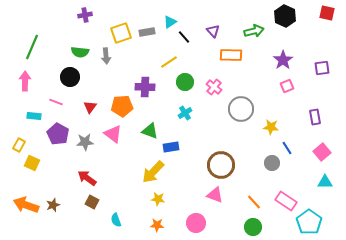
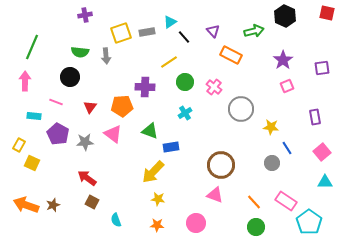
orange rectangle at (231, 55): rotated 25 degrees clockwise
green circle at (253, 227): moved 3 px right
